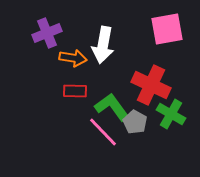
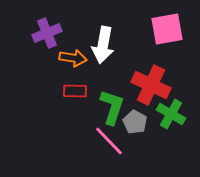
green L-shape: rotated 54 degrees clockwise
pink line: moved 6 px right, 9 px down
